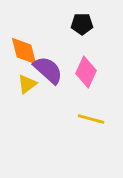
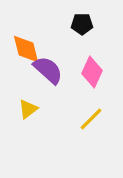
orange diamond: moved 2 px right, 2 px up
pink diamond: moved 6 px right
yellow triangle: moved 1 px right, 25 px down
yellow line: rotated 60 degrees counterclockwise
